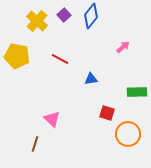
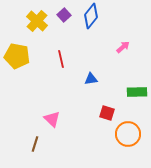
red line: moved 1 px right; rotated 48 degrees clockwise
